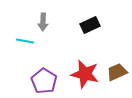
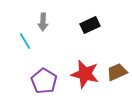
cyan line: rotated 48 degrees clockwise
